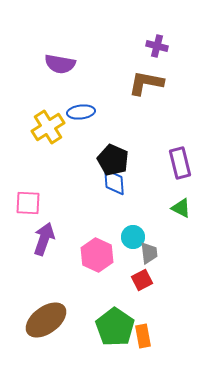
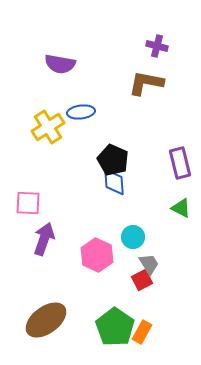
gray trapezoid: moved 11 px down; rotated 25 degrees counterclockwise
orange rectangle: moved 1 px left, 4 px up; rotated 40 degrees clockwise
